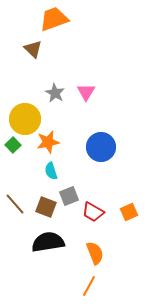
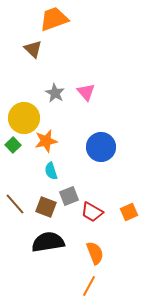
pink triangle: rotated 12 degrees counterclockwise
yellow circle: moved 1 px left, 1 px up
orange star: moved 2 px left, 1 px up
red trapezoid: moved 1 px left
